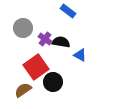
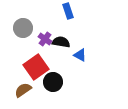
blue rectangle: rotated 35 degrees clockwise
